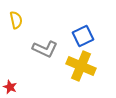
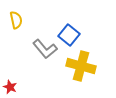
blue square: moved 14 px left, 1 px up; rotated 25 degrees counterclockwise
gray L-shape: rotated 25 degrees clockwise
yellow cross: rotated 8 degrees counterclockwise
